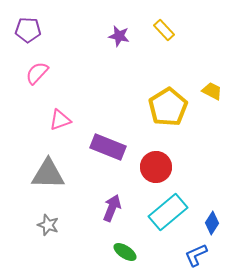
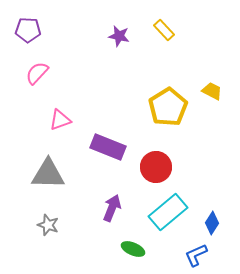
green ellipse: moved 8 px right, 3 px up; rotated 10 degrees counterclockwise
